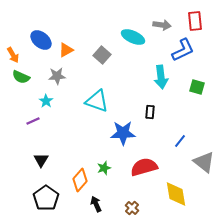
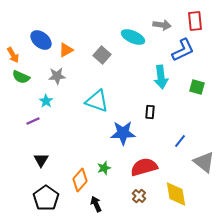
brown cross: moved 7 px right, 12 px up
